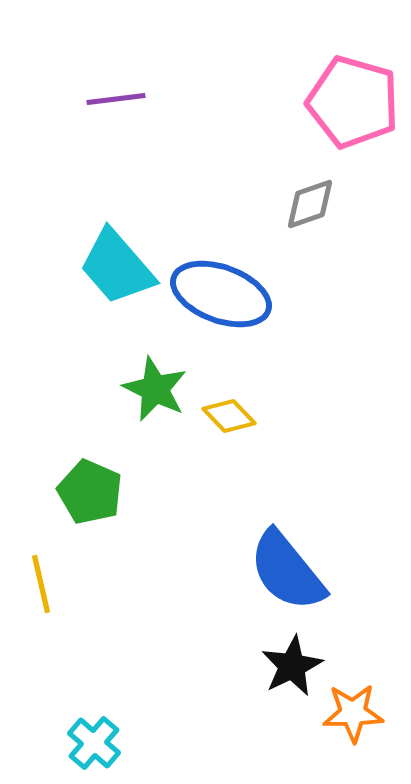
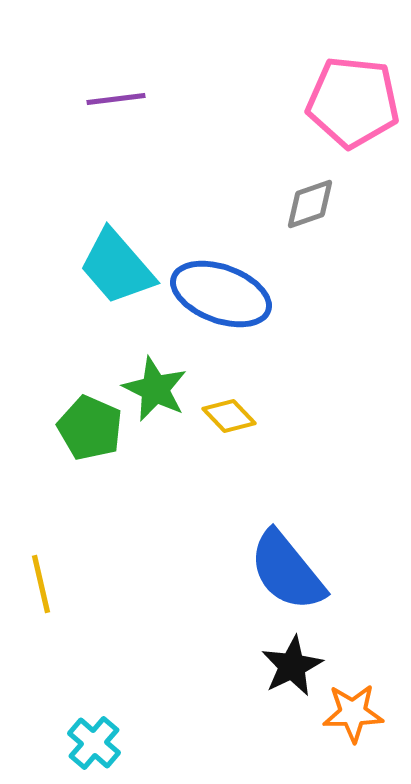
pink pentagon: rotated 10 degrees counterclockwise
green pentagon: moved 64 px up
